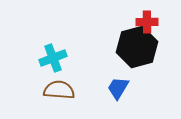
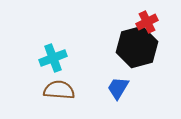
red cross: rotated 25 degrees counterclockwise
